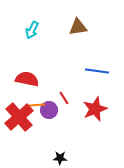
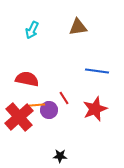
black star: moved 2 px up
